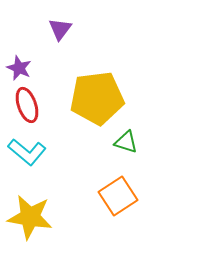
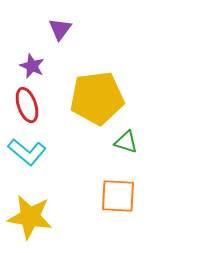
purple star: moved 13 px right, 2 px up
orange square: rotated 36 degrees clockwise
